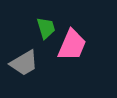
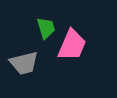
gray trapezoid: rotated 16 degrees clockwise
